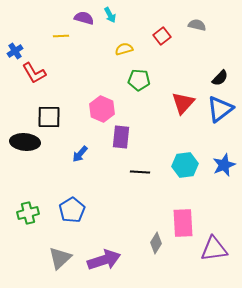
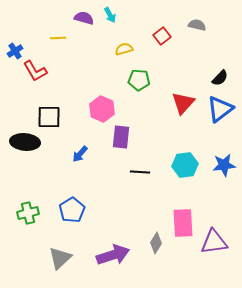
yellow line: moved 3 px left, 2 px down
red L-shape: moved 1 px right, 2 px up
blue star: rotated 15 degrees clockwise
purple triangle: moved 7 px up
purple arrow: moved 9 px right, 5 px up
